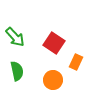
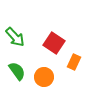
orange rectangle: moved 2 px left
green semicircle: rotated 24 degrees counterclockwise
orange circle: moved 9 px left, 3 px up
